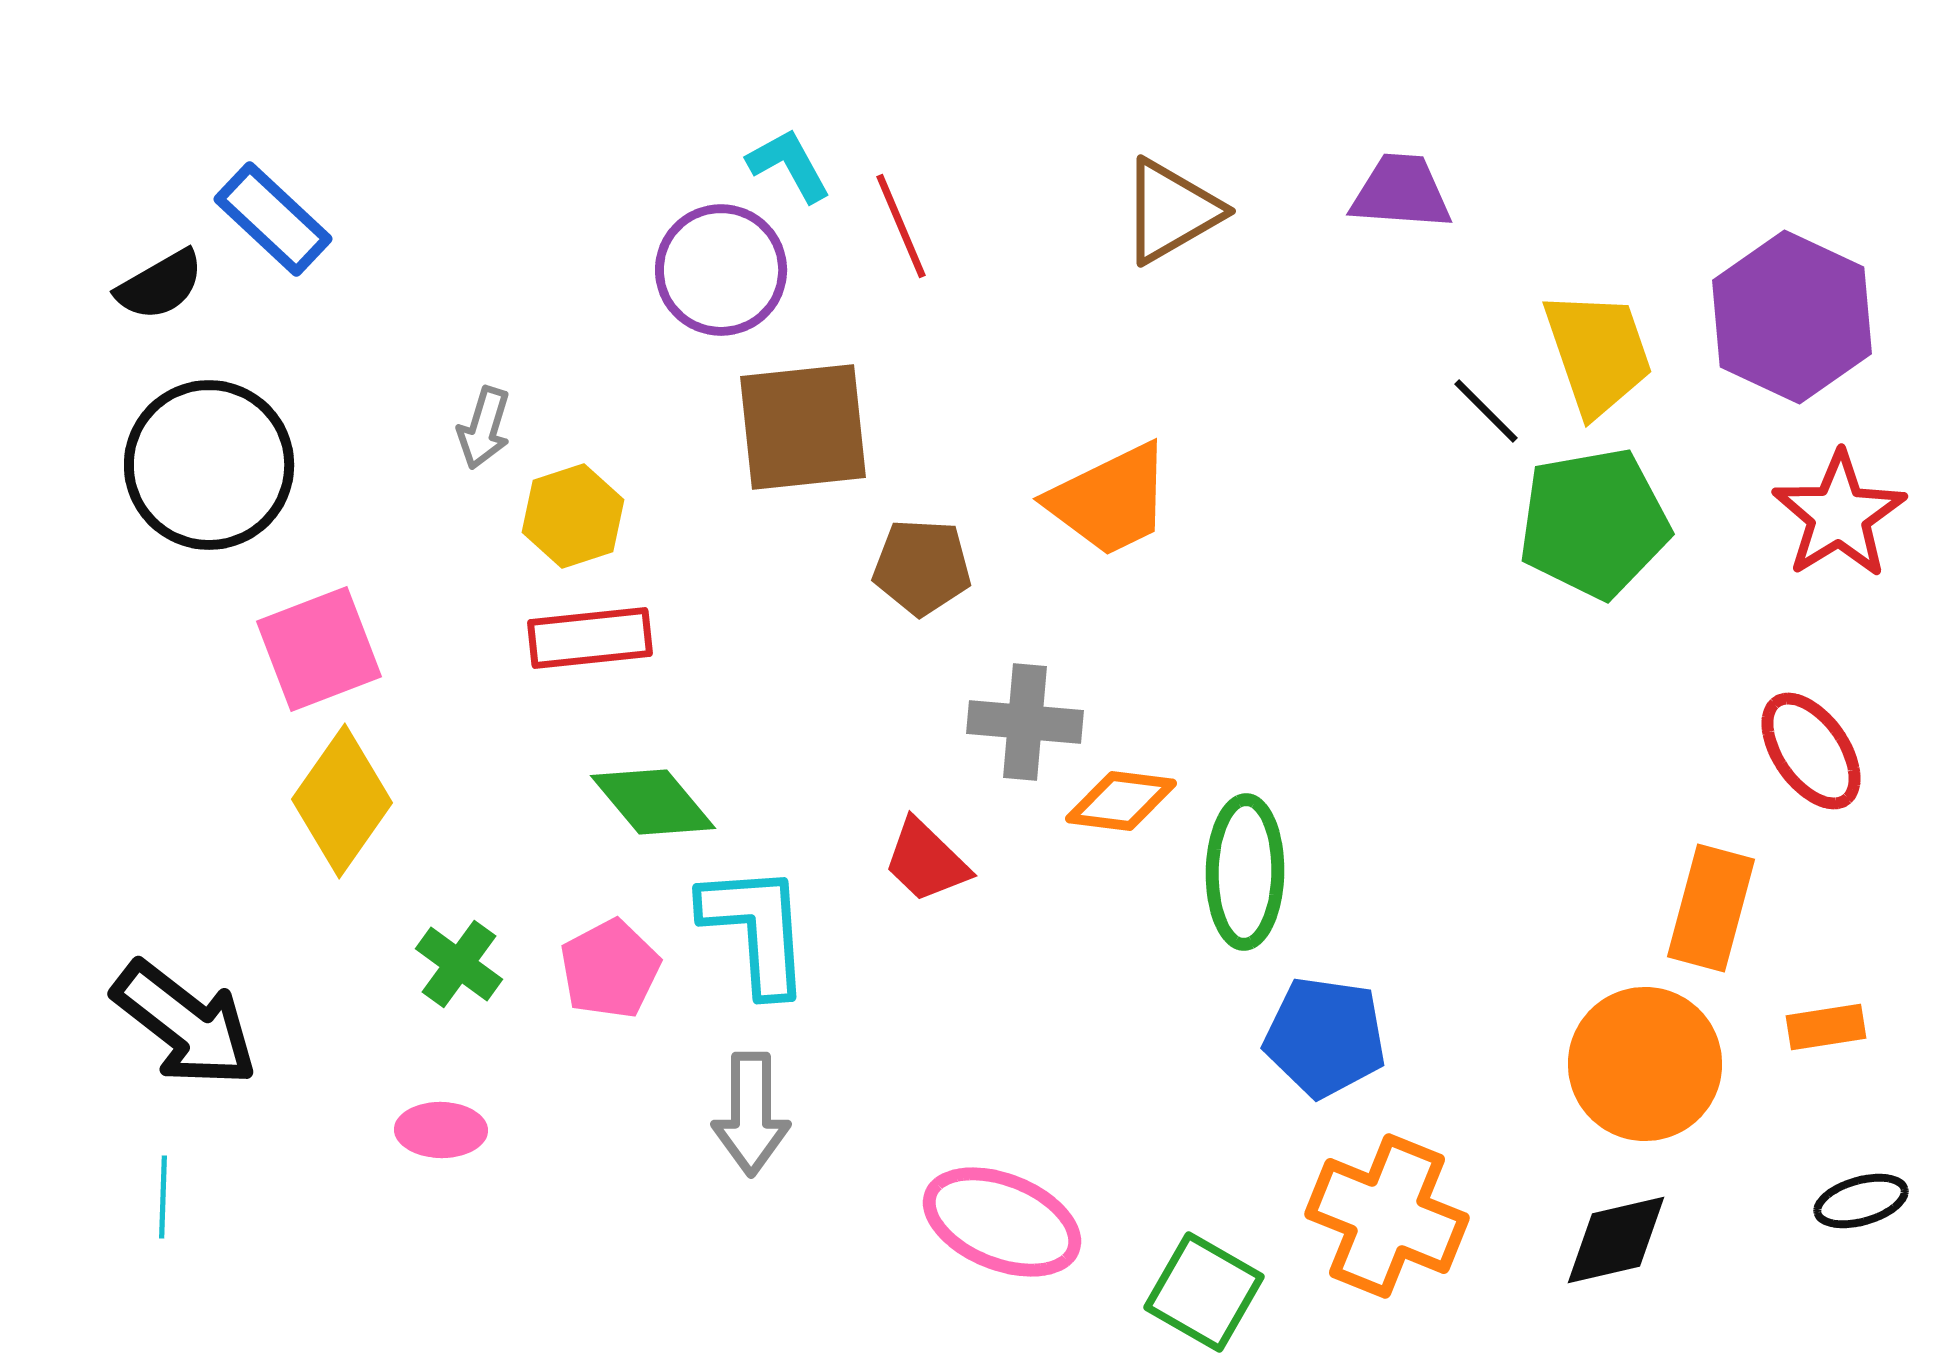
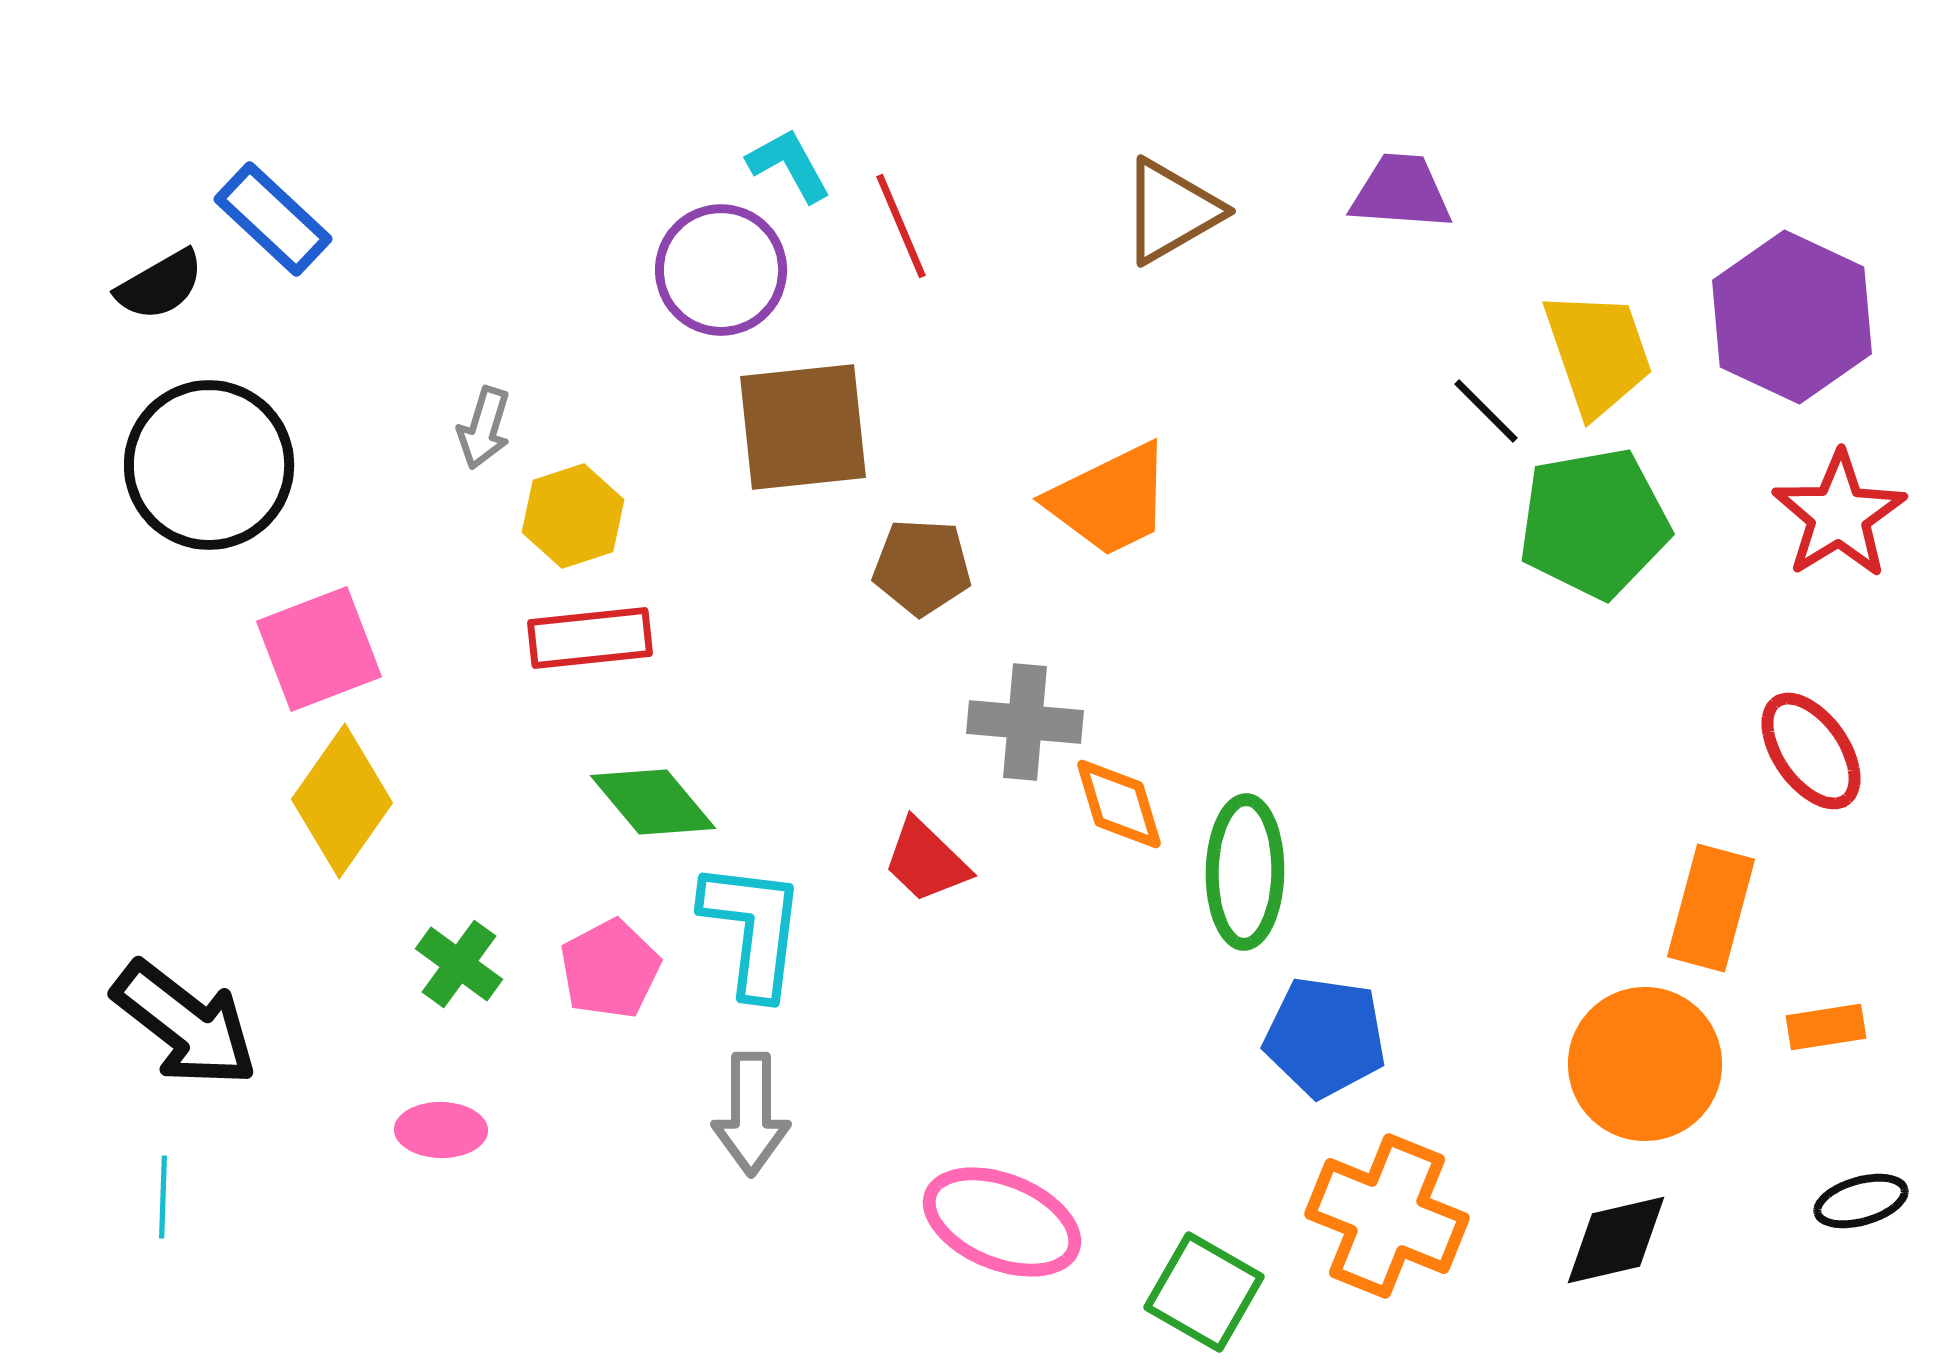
orange diamond at (1121, 801): moved 2 px left, 3 px down; rotated 66 degrees clockwise
cyan L-shape at (756, 929): moved 3 px left; rotated 11 degrees clockwise
